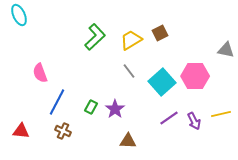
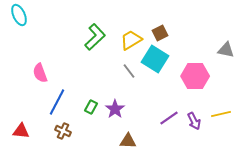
cyan square: moved 7 px left, 23 px up; rotated 16 degrees counterclockwise
